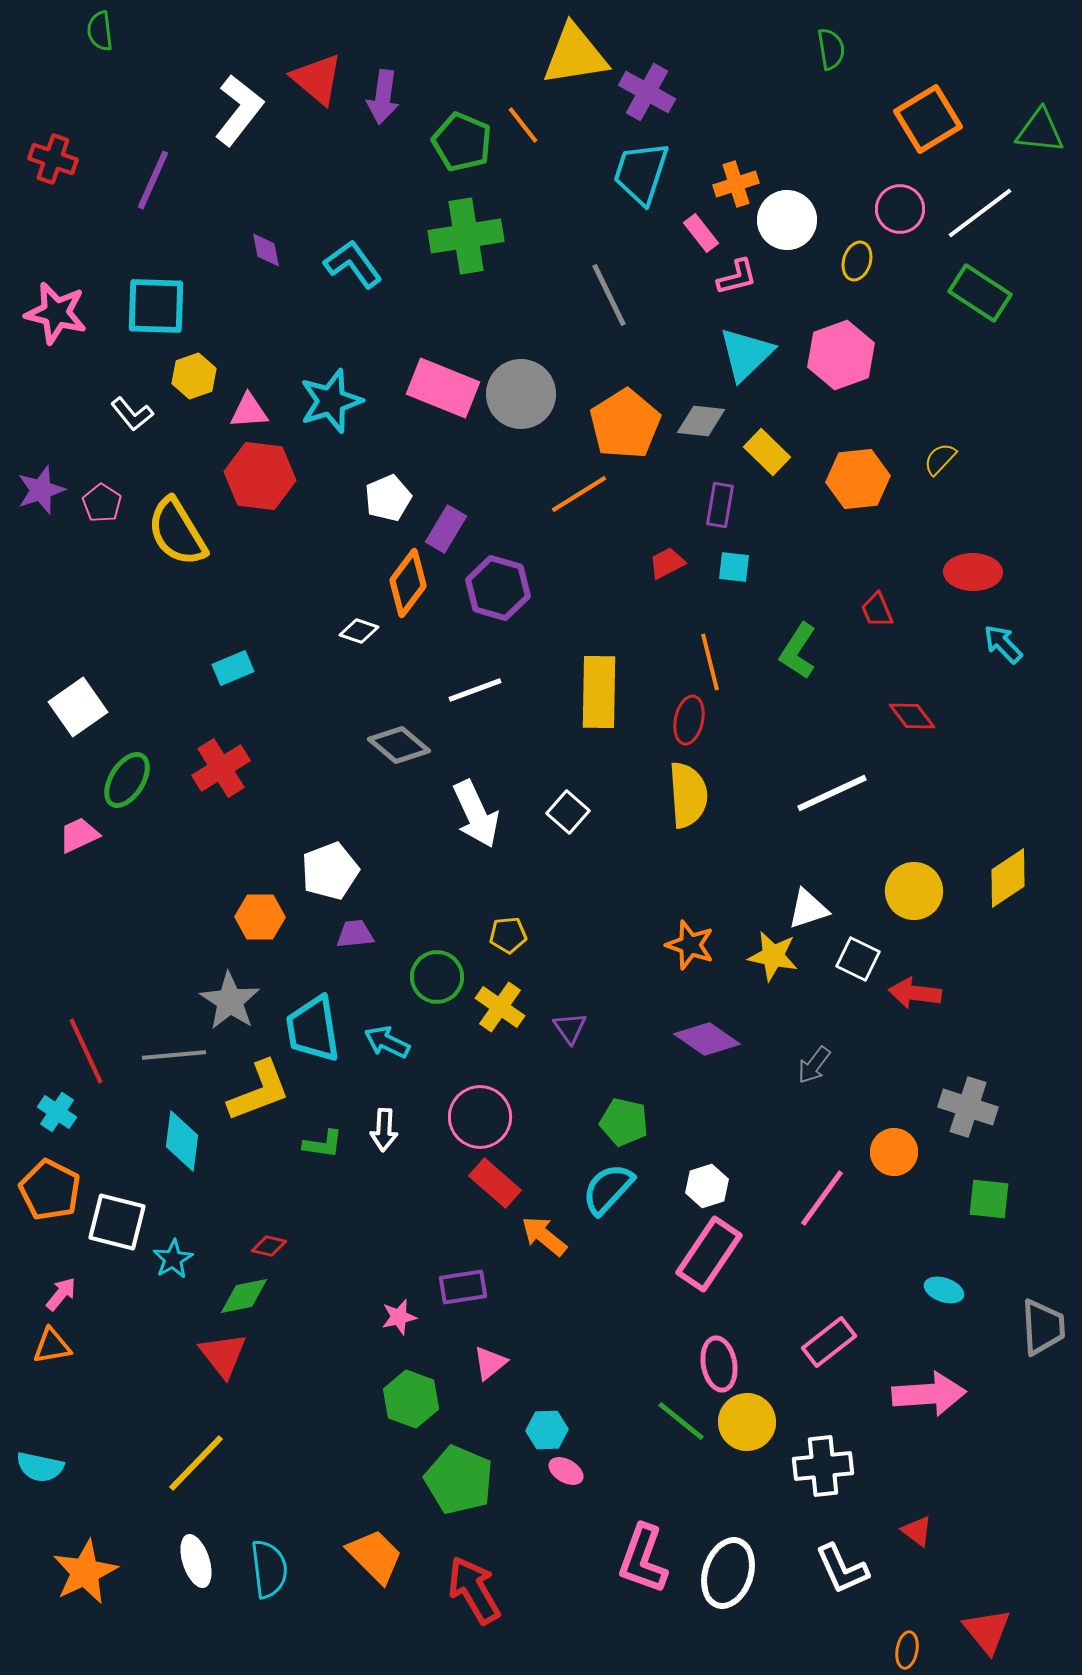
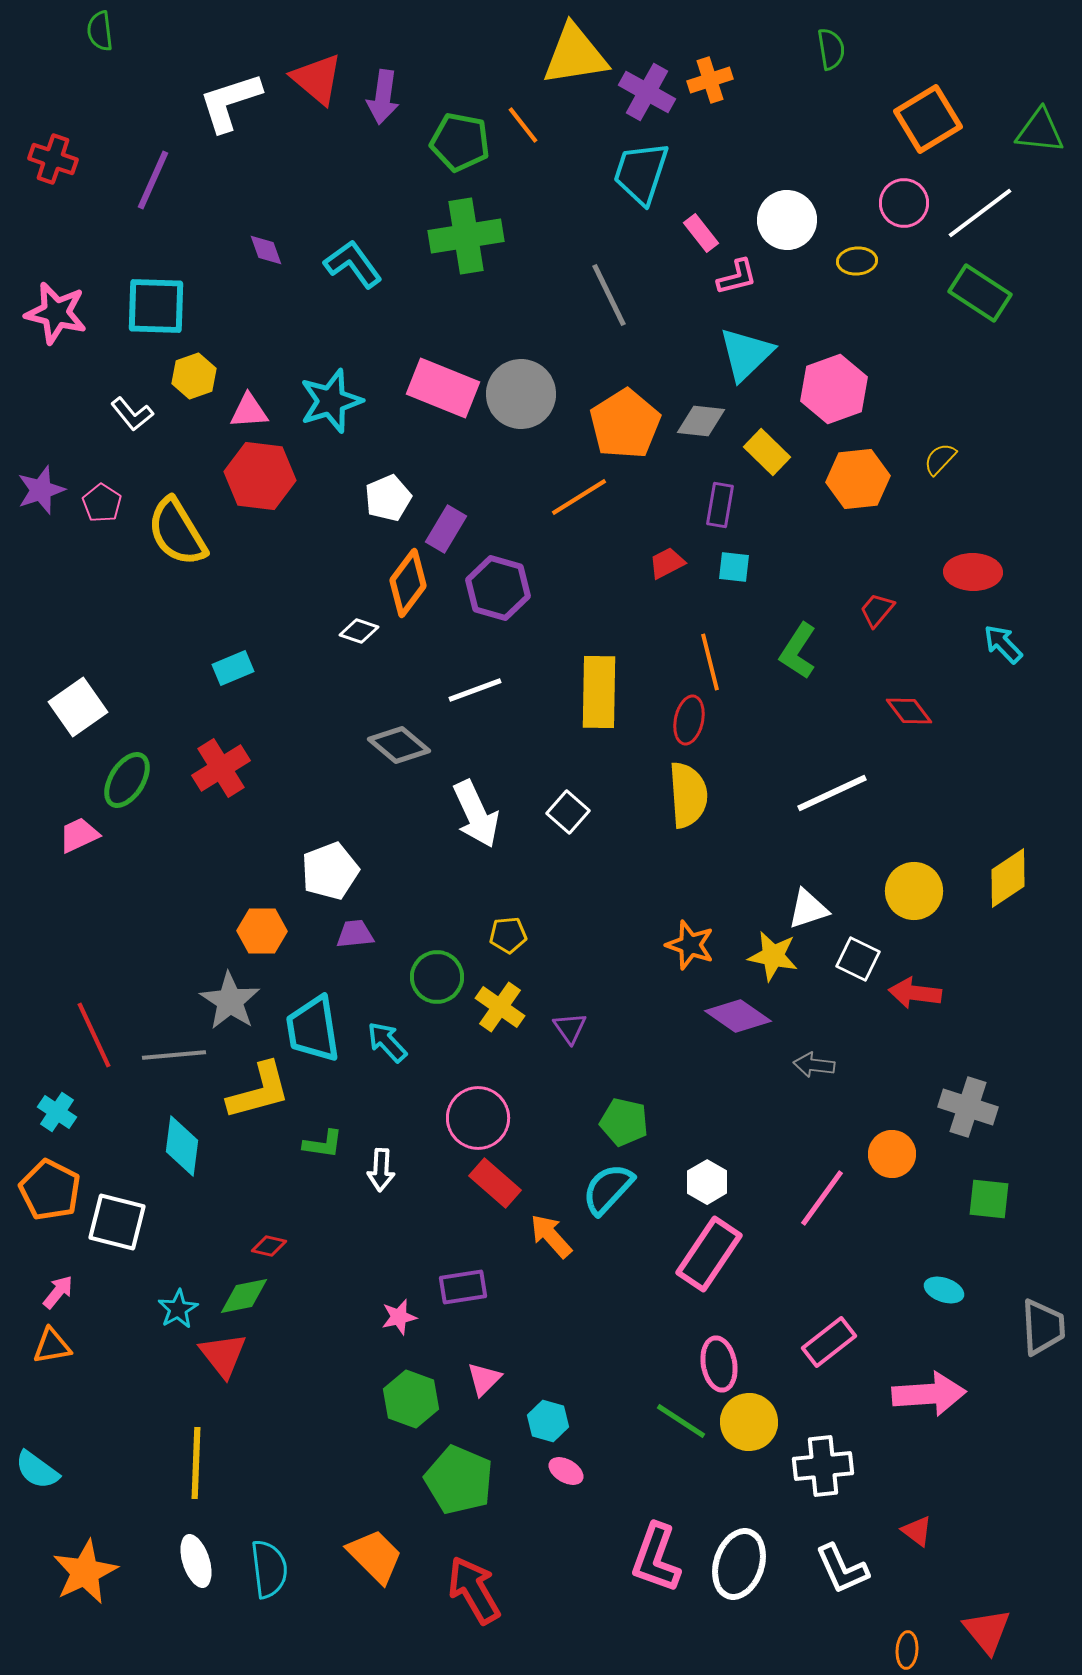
white L-shape at (239, 110): moved 9 px left, 8 px up; rotated 146 degrees counterclockwise
green pentagon at (462, 142): moved 2 px left; rotated 12 degrees counterclockwise
orange cross at (736, 184): moved 26 px left, 104 px up
pink circle at (900, 209): moved 4 px right, 6 px up
purple diamond at (266, 250): rotated 9 degrees counterclockwise
yellow ellipse at (857, 261): rotated 69 degrees clockwise
pink hexagon at (841, 355): moved 7 px left, 34 px down
orange line at (579, 494): moved 3 px down
red trapezoid at (877, 610): rotated 63 degrees clockwise
red diamond at (912, 716): moved 3 px left, 5 px up
orange hexagon at (260, 917): moved 2 px right, 14 px down
purple diamond at (707, 1039): moved 31 px right, 23 px up
cyan arrow at (387, 1042): rotated 21 degrees clockwise
red line at (86, 1051): moved 8 px right, 16 px up
gray arrow at (814, 1065): rotated 60 degrees clockwise
yellow L-shape at (259, 1091): rotated 6 degrees clockwise
pink circle at (480, 1117): moved 2 px left, 1 px down
white arrow at (384, 1130): moved 3 px left, 40 px down
cyan diamond at (182, 1141): moved 5 px down
orange circle at (894, 1152): moved 2 px left, 2 px down
white hexagon at (707, 1186): moved 4 px up; rotated 12 degrees counterclockwise
orange arrow at (544, 1236): moved 7 px right; rotated 9 degrees clockwise
cyan star at (173, 1259): moved 5 px right, 50 px down
pink arrow at (61, 1294): moved 3 px left, 2 px up
pink triangle at (490, 1363): moved 6 px left, 16 px down; rotated 6 degrees counterclockwise
green line at (681, 1421): rotated 6 degrees counterclockwise
yellow circle at (747, 1422): moved 2 px right
cyan hexagon at (547, 1430): moved 1 px right, 9 px up; rotated 18 degrees clockwise
yellow line at (196, 1463): rotated 42 degrees counterclockwise
cyan semicircle at (40, 1467): moved 3 px left, 3 px down; rotated 24 degrees clockwise
pink L-shape at (643, 1559): moved 13 px right, 1 px up
white ellipse at (728, 1573): moved 11 px right, 9 px up
orange ellipse at (907, 1650): rotated 6 degrees counterclockwise
